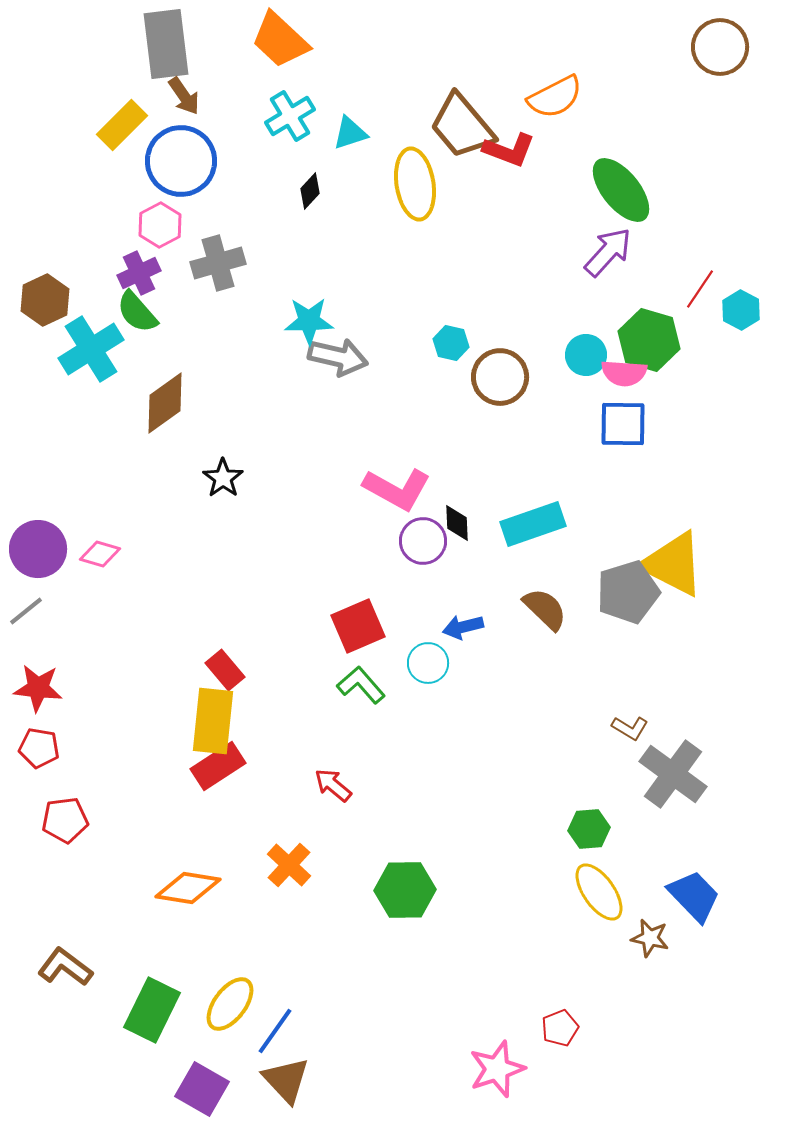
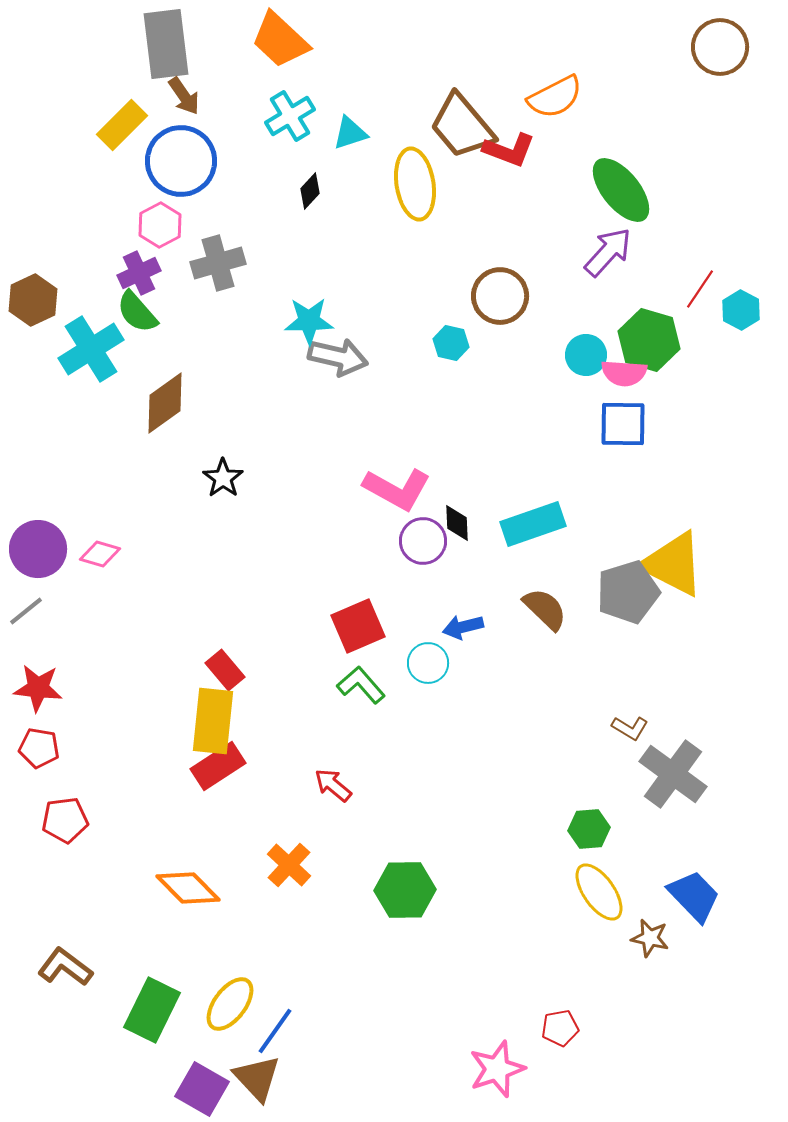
brown hexagon at (45, 300): moved 12 px left
brown circle at (500, 377): moved 81 px up
orange diamond at (188, 888): rotated 36 degrees clockwise
red pentagon at (560, 1028): rotated 12 degrees clockwise
brown triangle at (286, 1080): moved 29 px left, 2 px up
